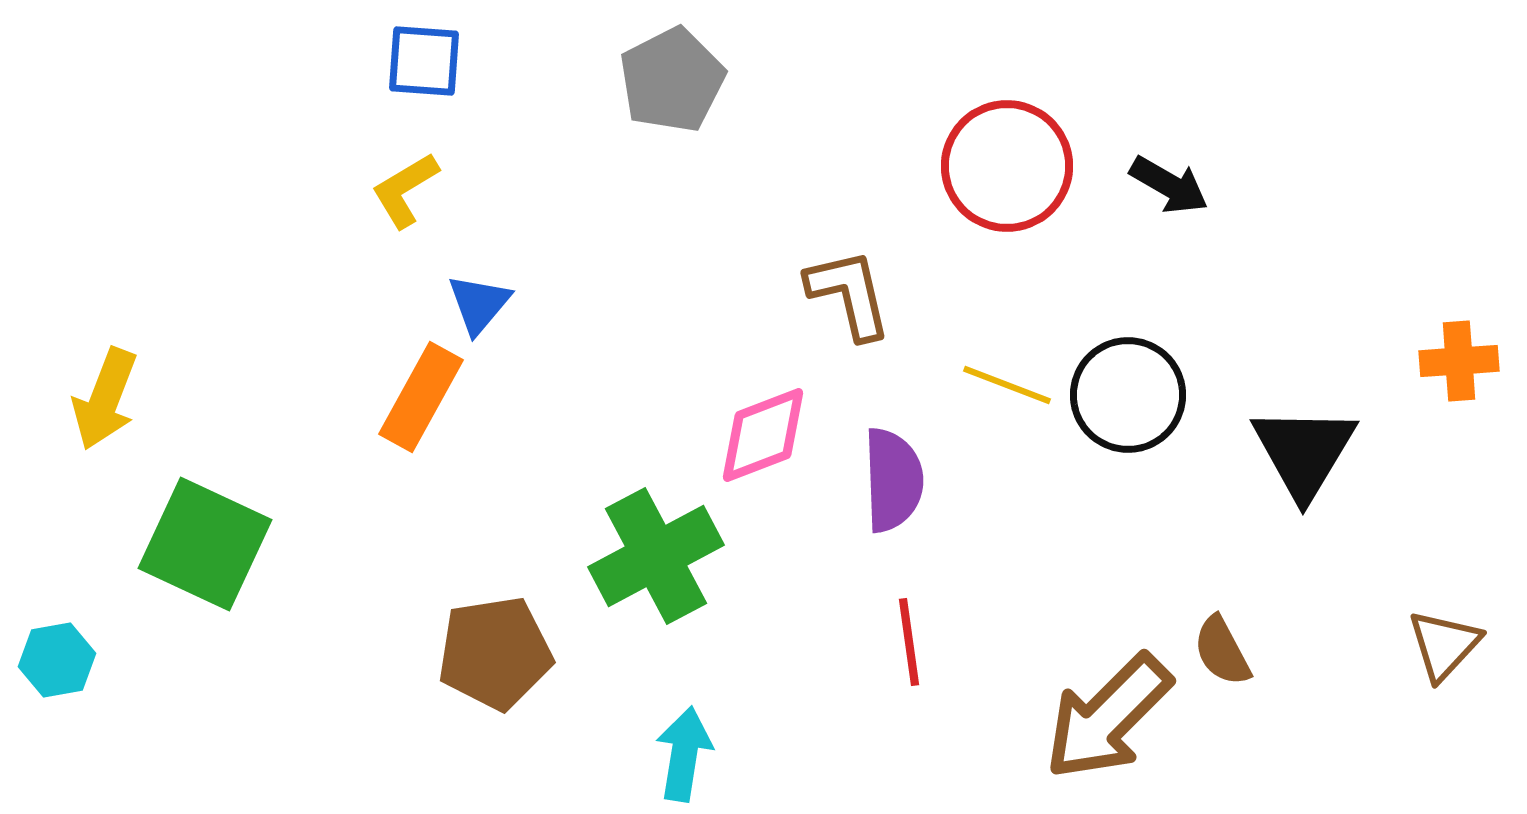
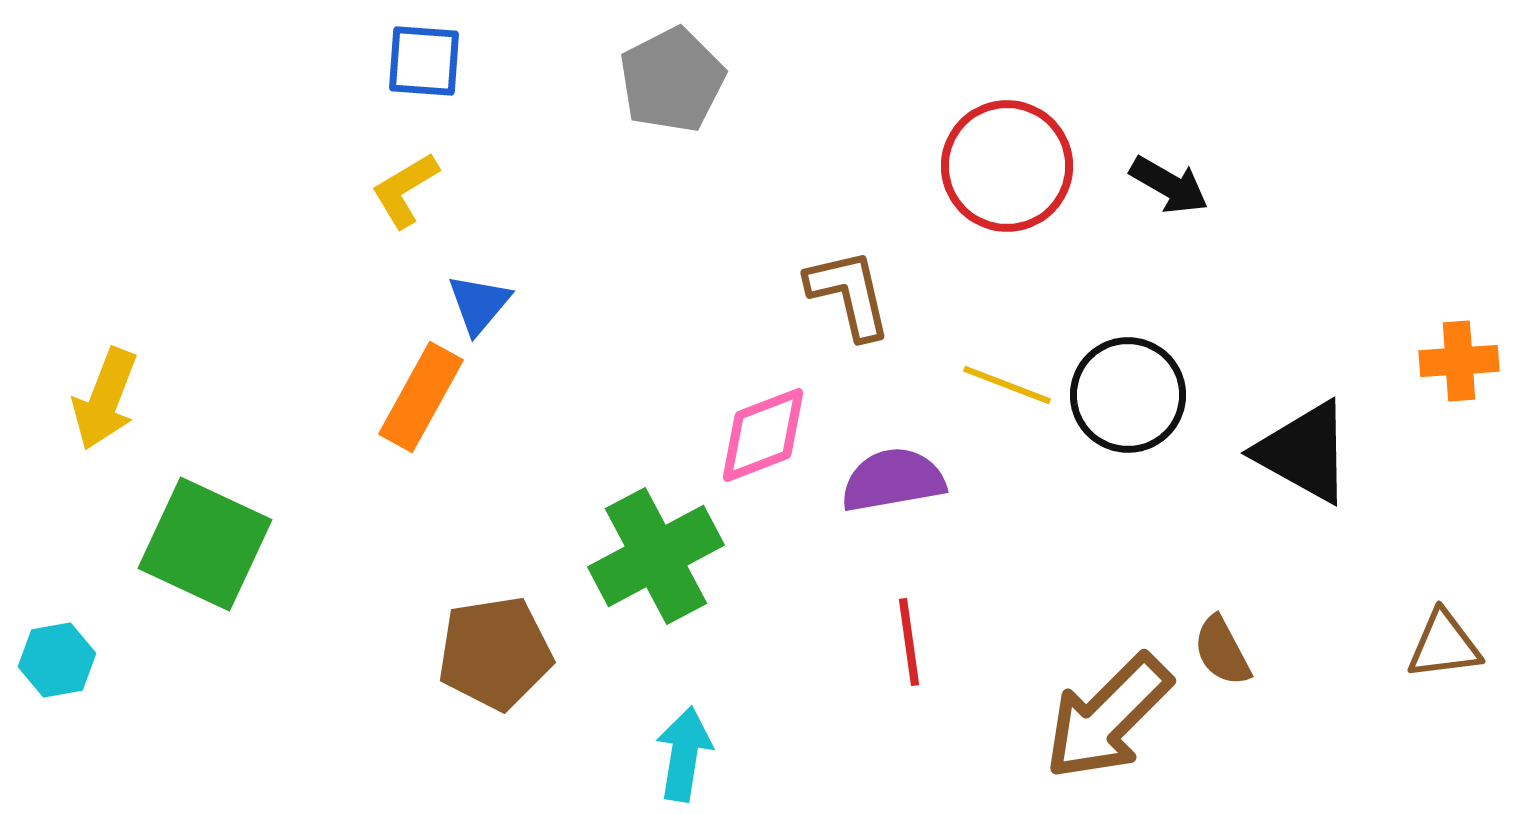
black triangle: rotated 32 degrees counterclockwise
purple semicircle: rotated 98 degrees counterclockwise
brown triangle: rotated 40 degrees clockwise
